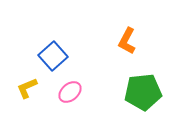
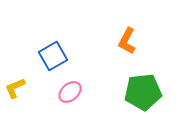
blue square: rotated 12 degrees clockwise
yellow L-shape: moved 12 px left
